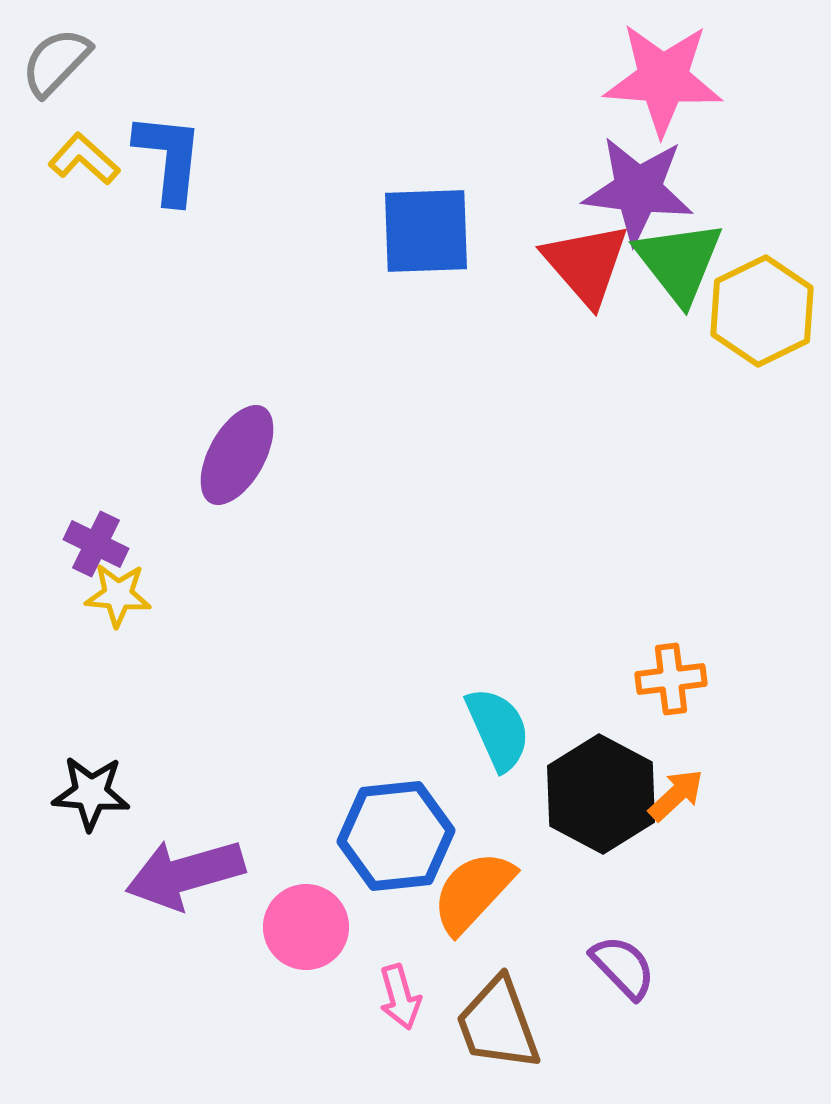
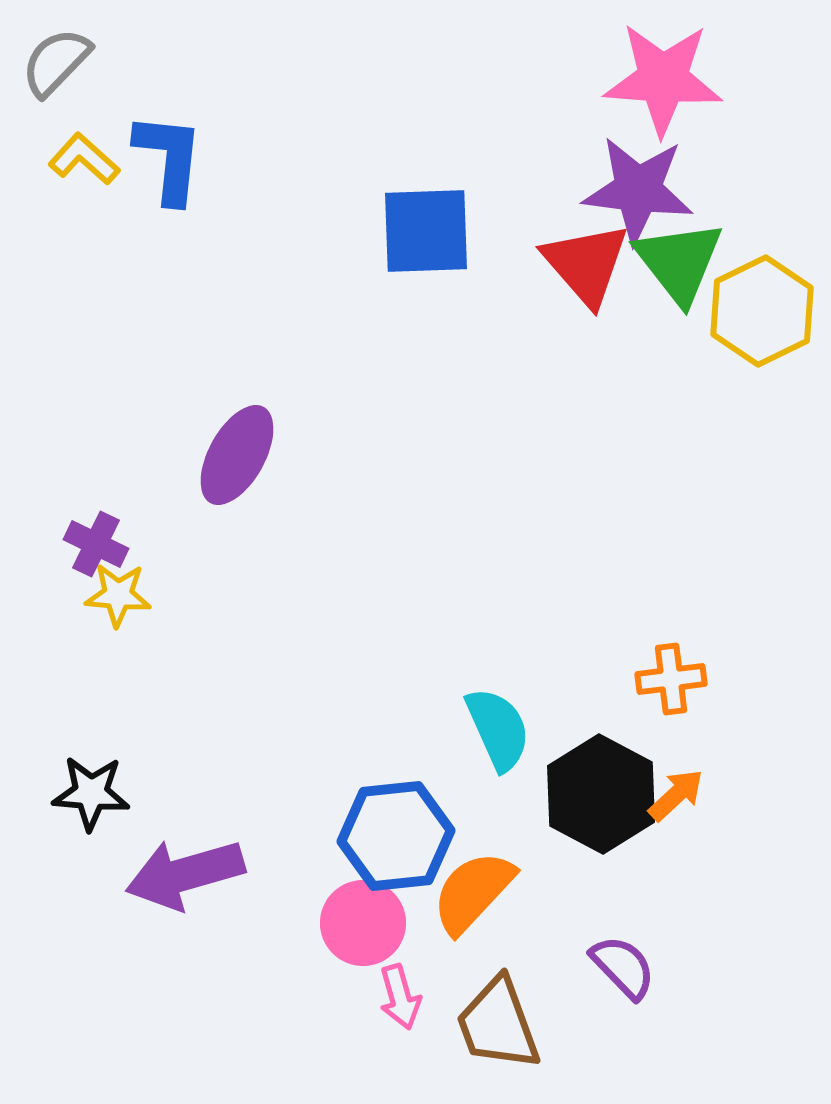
pink circle: moved 57 px right, 4 px up
